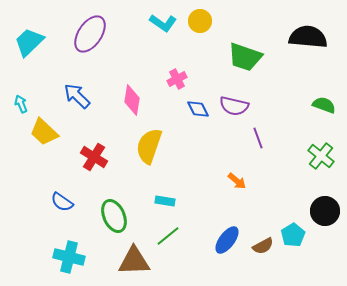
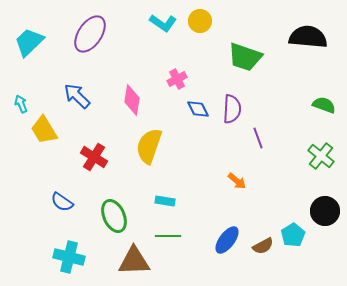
purple semicircle: moved 2 px left, 3 px down; rotated 100 degrees counterclockwise
yellow trapezoid: moved 2 px up; rotated 16 degrees clockwise
green line: rotated 40 degrees clockwise
